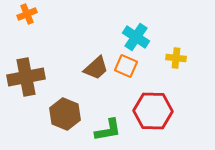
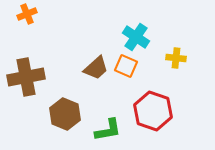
red hexagon: rotated 18 degrees clockwise
